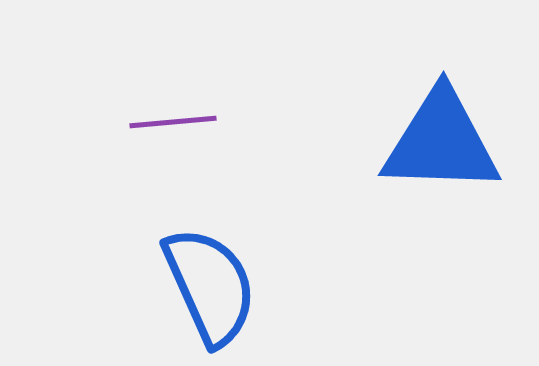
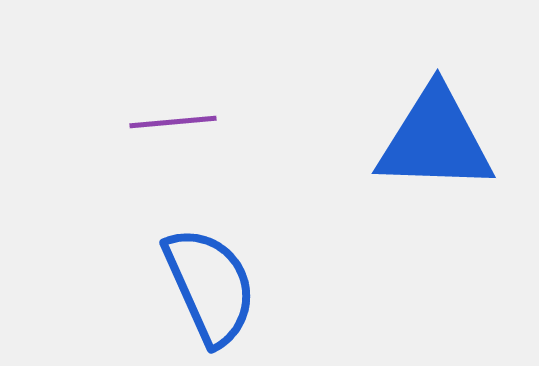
blue triangle: moved 6 px left, 2 px up
